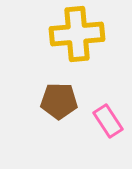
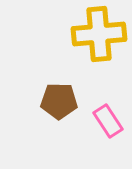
yellow cross: moved 22 px right
